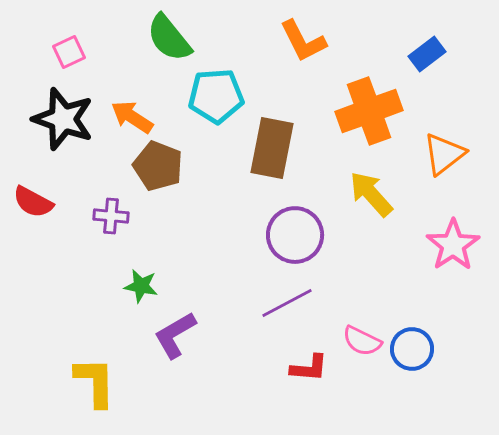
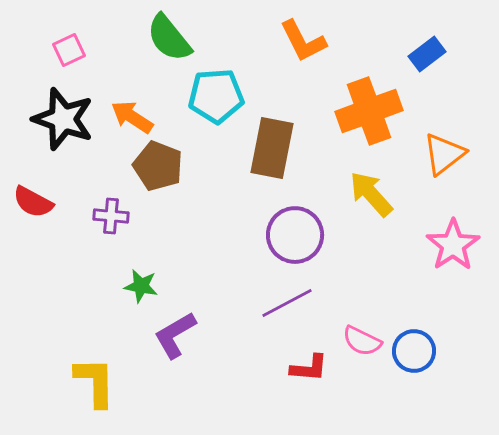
pink square: moved 2 px up
blue circle: moved 2 px right, 2 px down
